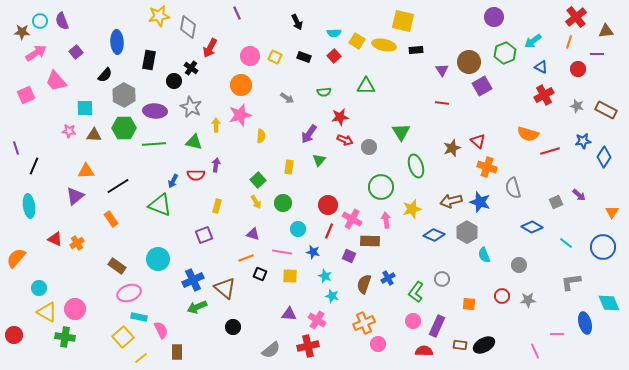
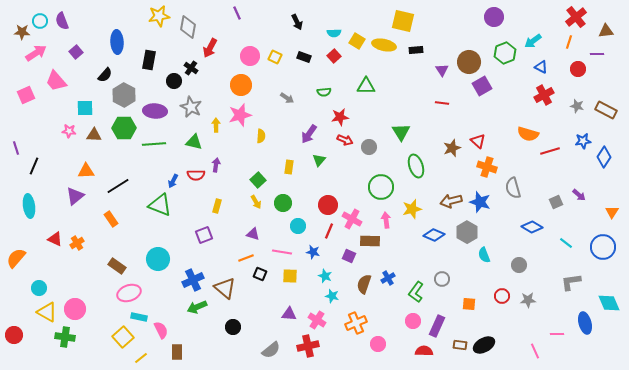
cyan circle at (298, 229): moved 3 px up
orange cross at (364, 323): moved 8 px left
